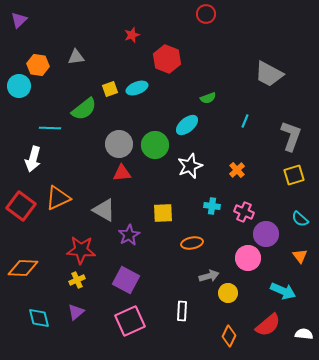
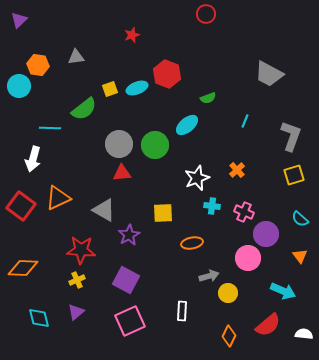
red hexagon at (167, 59): moved 15 px down
white star at (190, 166): moved 7 px right, 12 px down
